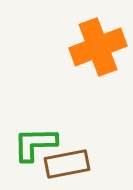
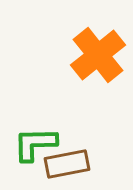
orange cross: moved 8 px down; rotated 18 degrees counterclockwise
